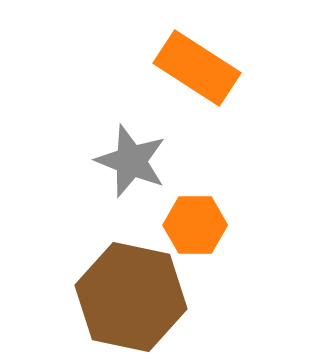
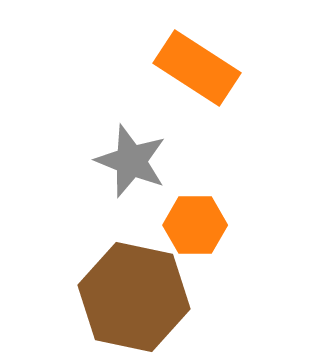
brown hexagon: moved 3 px right
